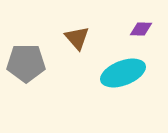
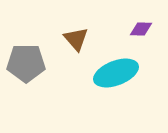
brown triangle: moved 1 px left, 1 px down
cyan ellipse: moved 7 px left
